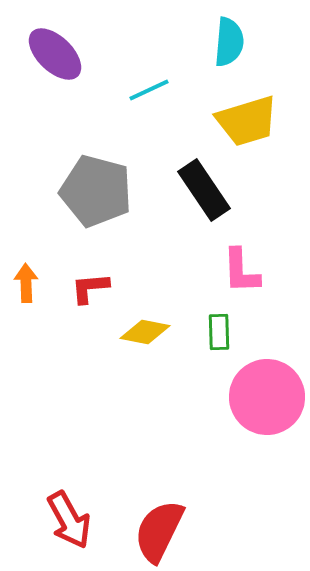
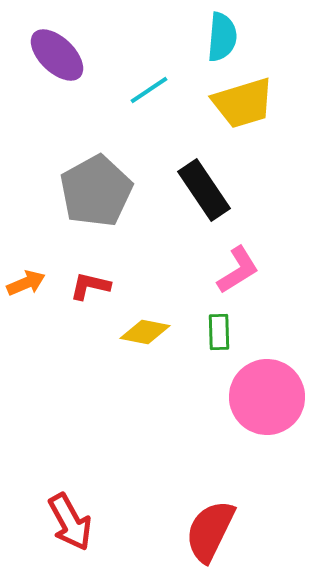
cyan semicircle: moved 7 px left, 5 px up
purple ellipse: moved 2 px right, 1 px down
cyan line: rotated 9 degrees counterclockwise
yellow trapezoid: moved 4 px left, 18 px up
gray pentagon: rotated 28 degrees clockwise
pink L-shape: moved 3 px left, 1 px up; rotated 120 degrees counterclockwise
orange arrow: rotated 69 degrees clockwise
red L-shape: moved 2 px up; rotated 18 degrees clockwise
red arrow: moved 1 px right, 2 px down
red semicircle: moved 51 px right
